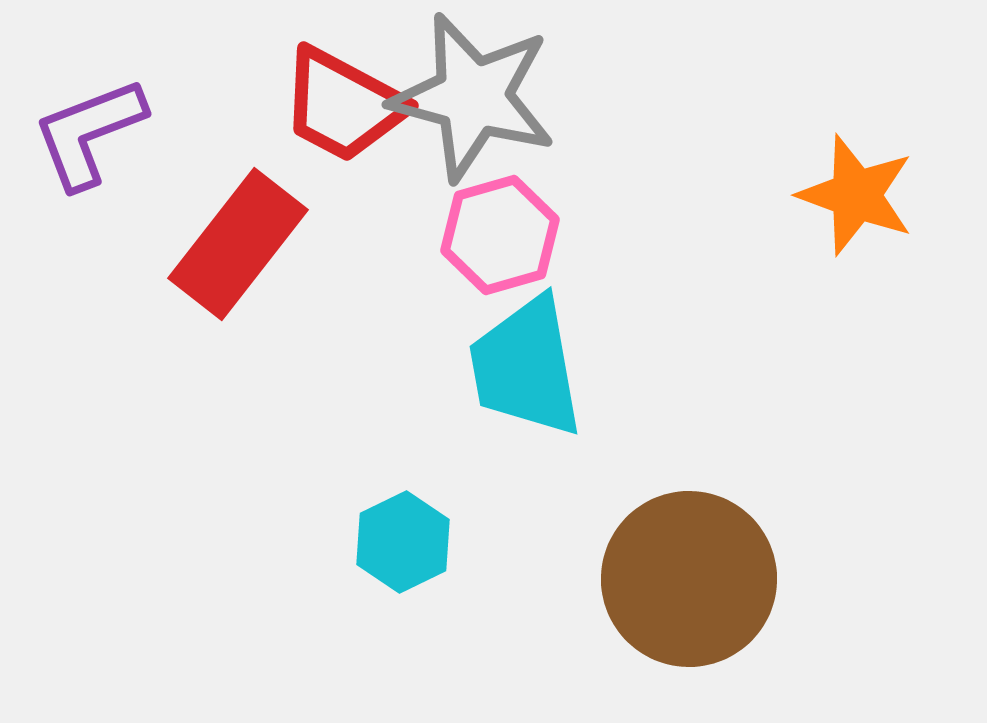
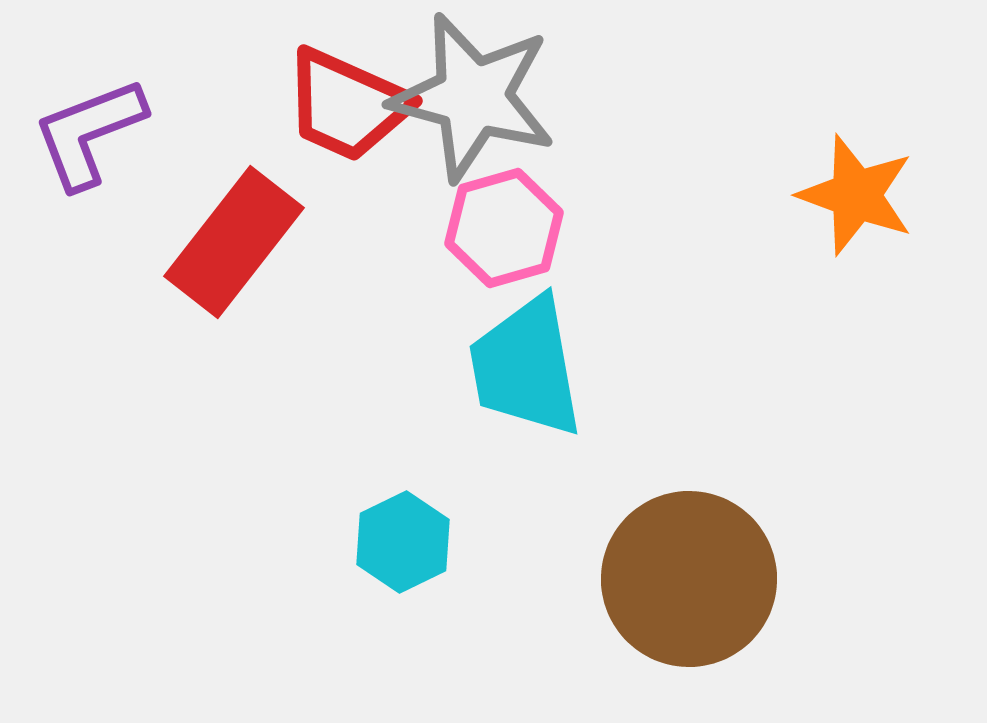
red trapezoid: moved 4 px right; rotated 4 degrees counterclockwise
pink hexagon: moved 4 px right, 7 px up
red rectangle: moved 4 px left, 2 px up
